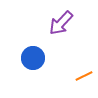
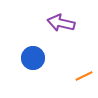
purple arrow: rotated 60 degrees clockwise
